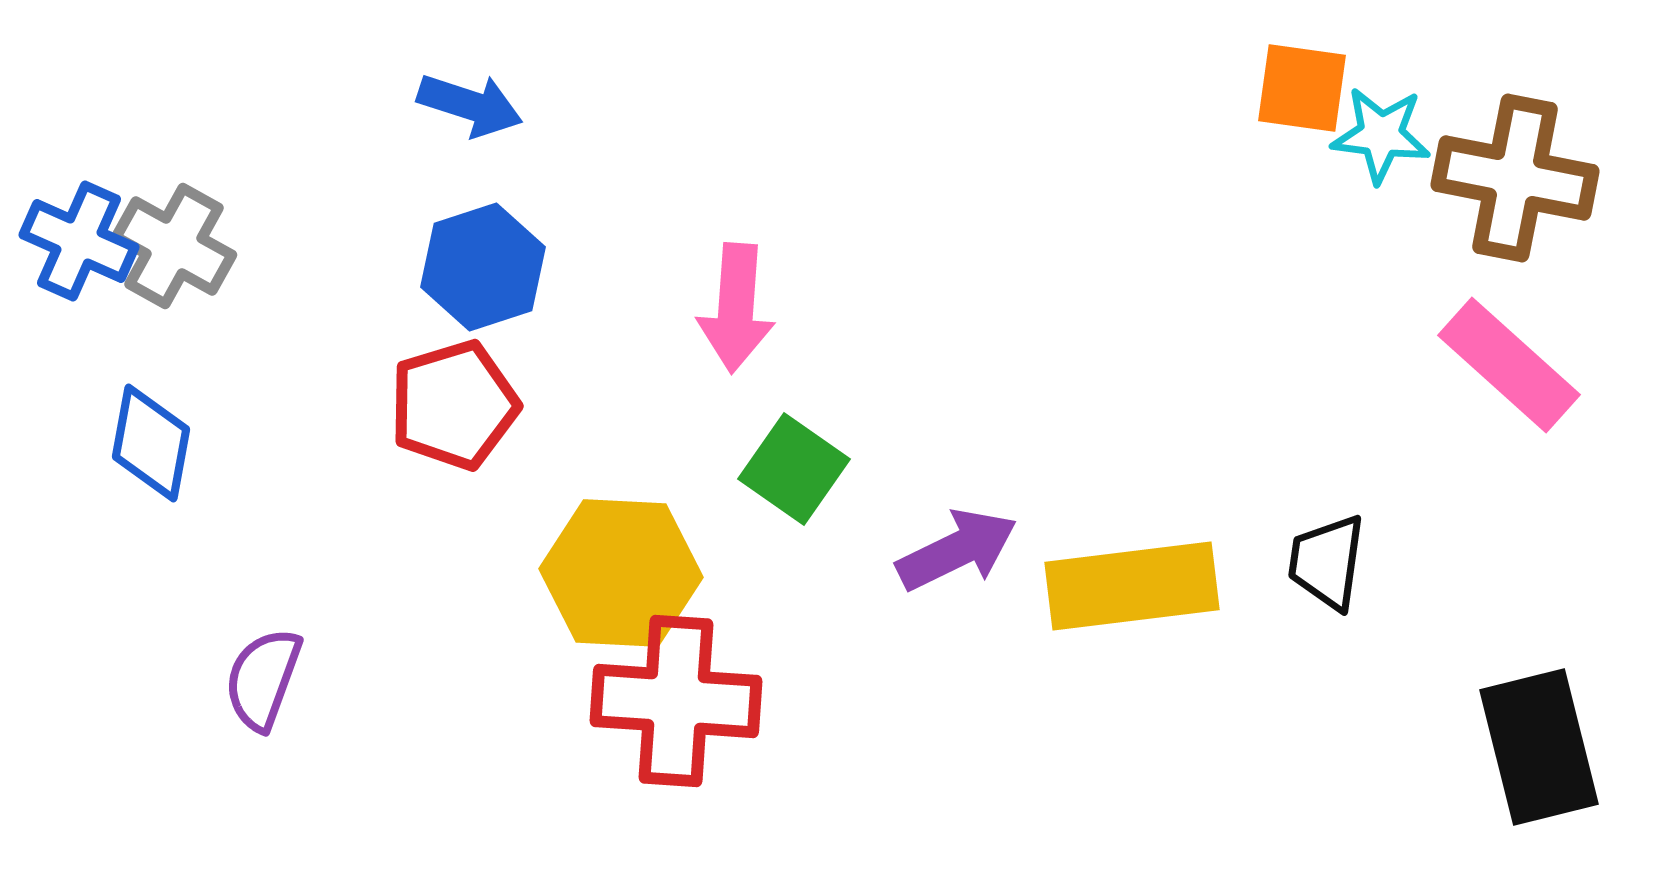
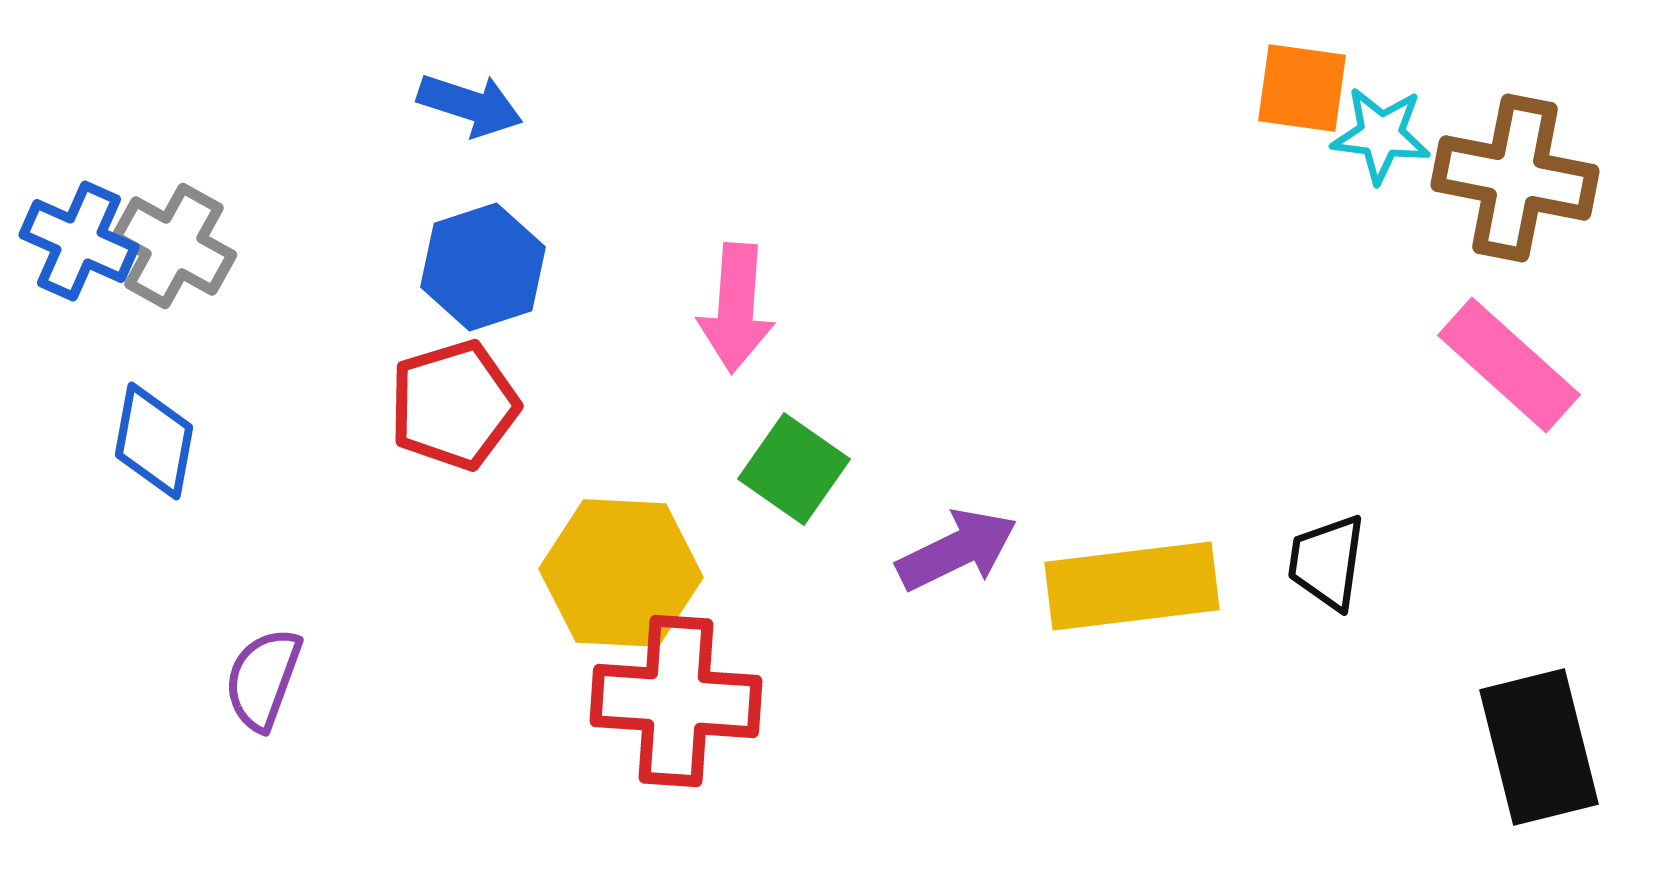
blue diamond: moved 3 px right, 2 px up
